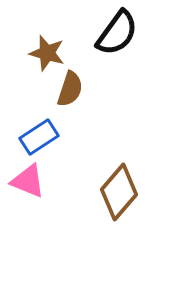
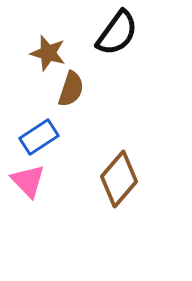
brown star: moved 1 px right
brown semicircle: moved 1 px right
pink triangle: rotated 24 degrees clockwise
brown diamond: moved 13 px up
